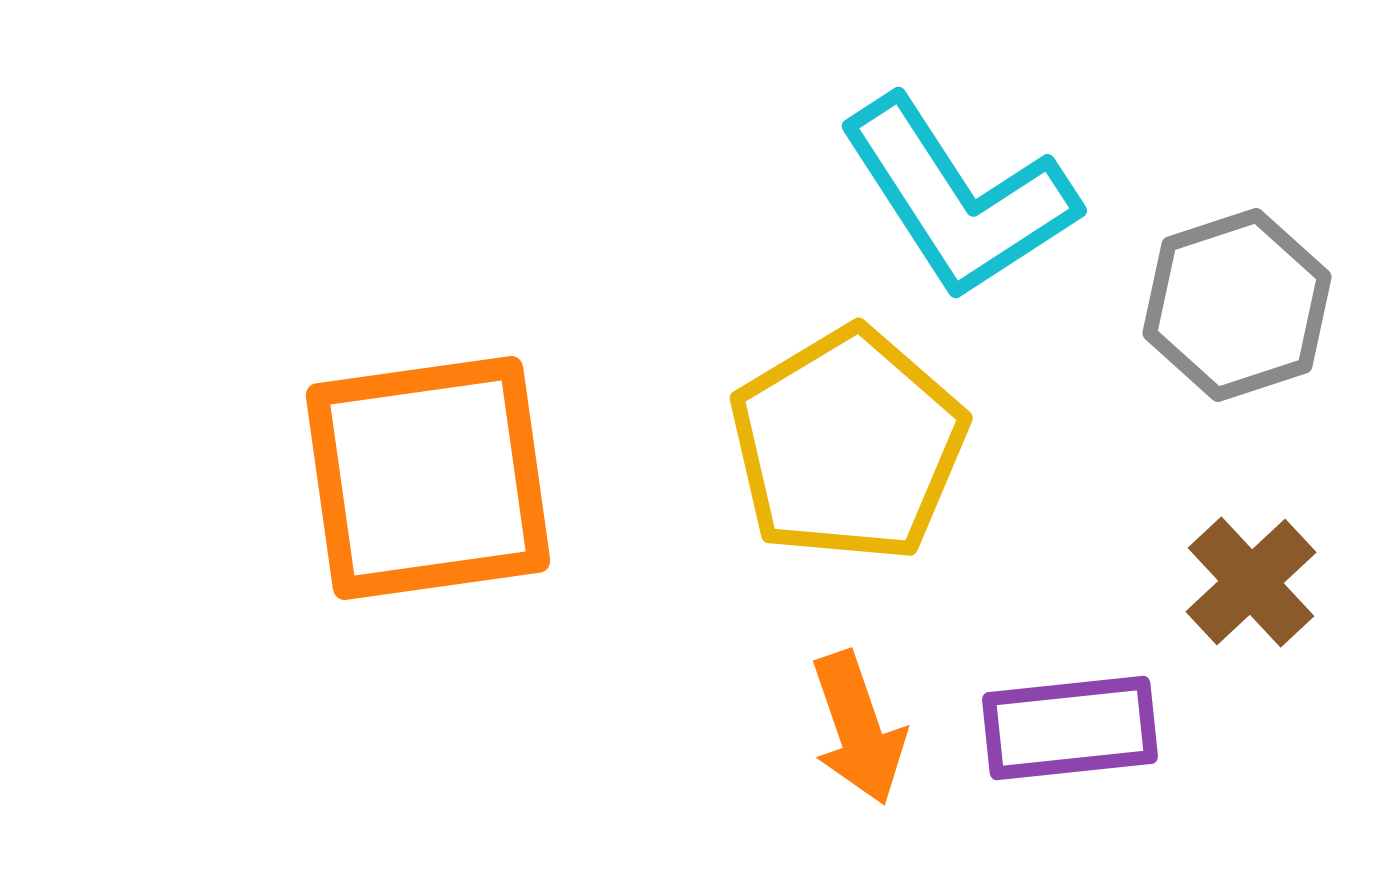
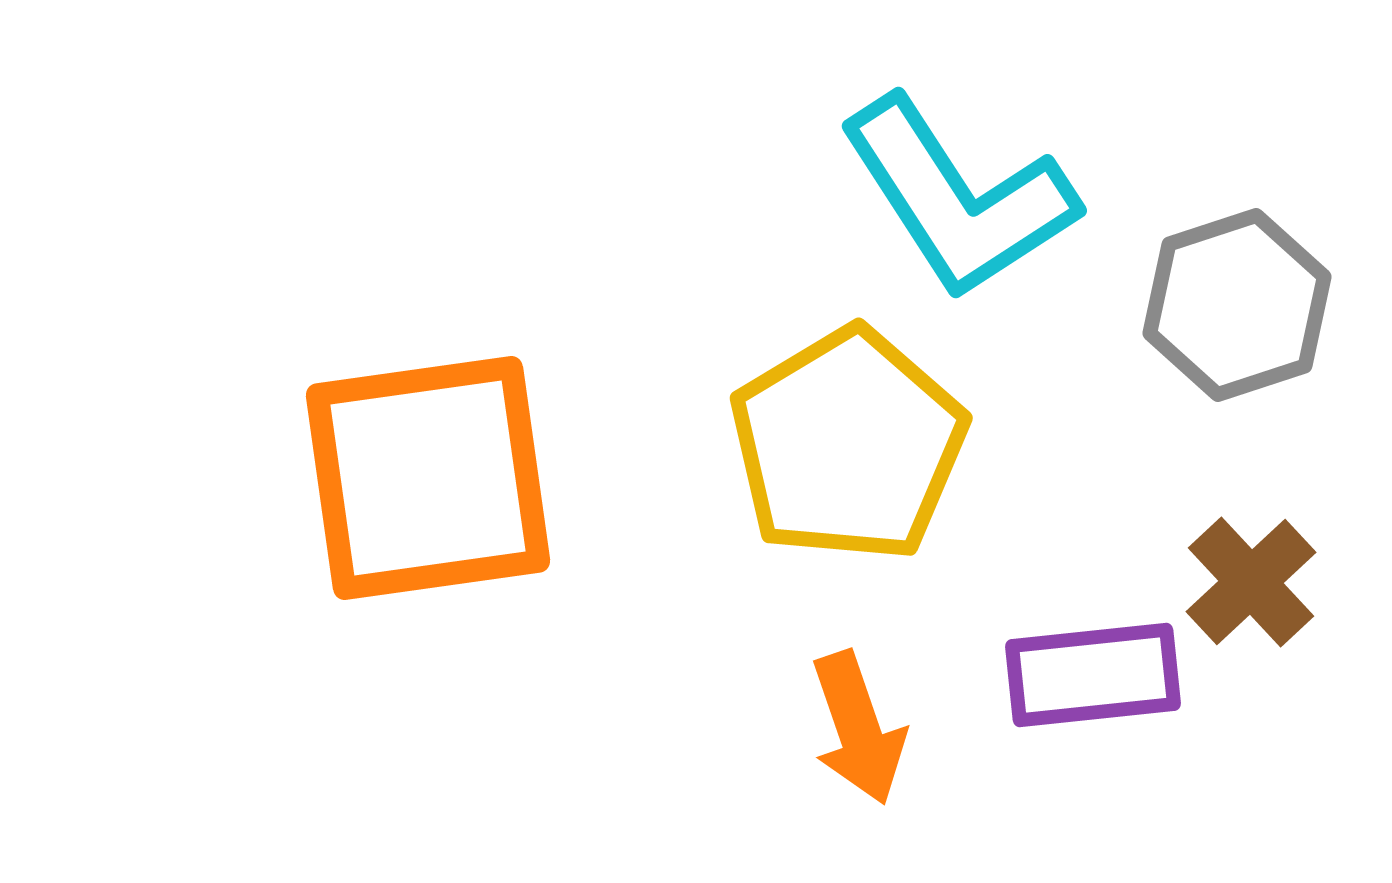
purple rectangle: moved 23 px right, 53 px up
